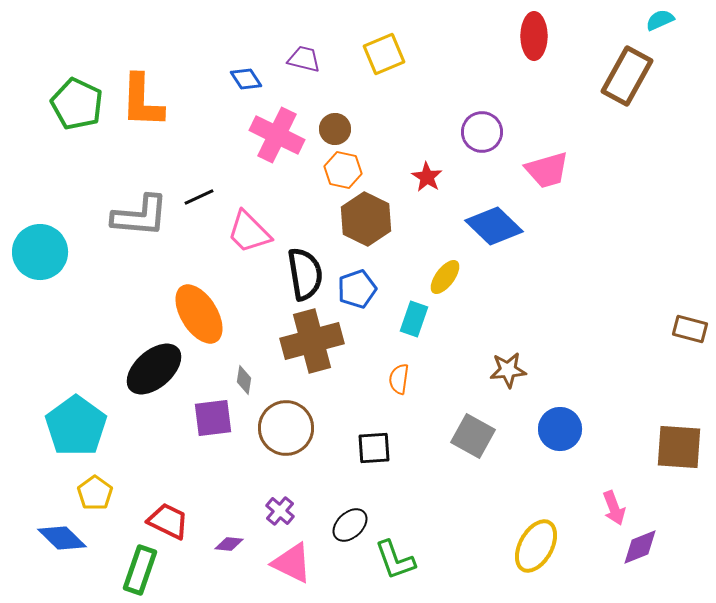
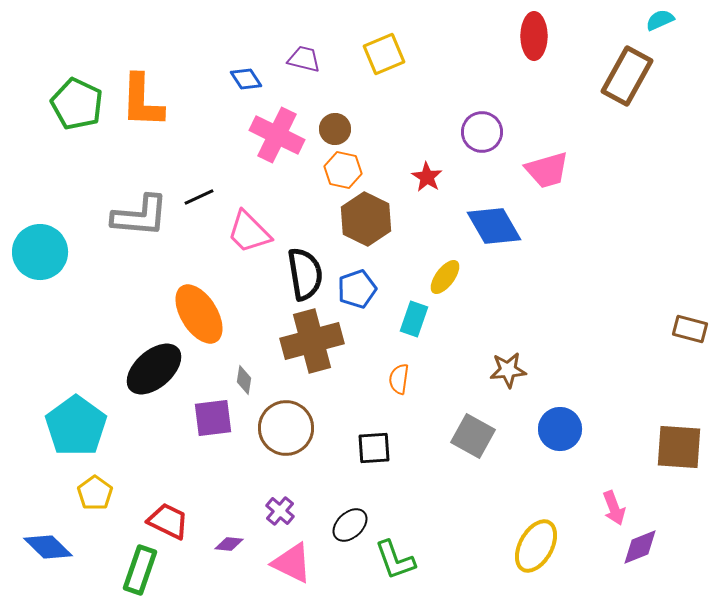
blue diamond at (494, 226): rotated 16 degrees clockwise
blue diamond at (62, 538): moved 14 px left, 9 px down
